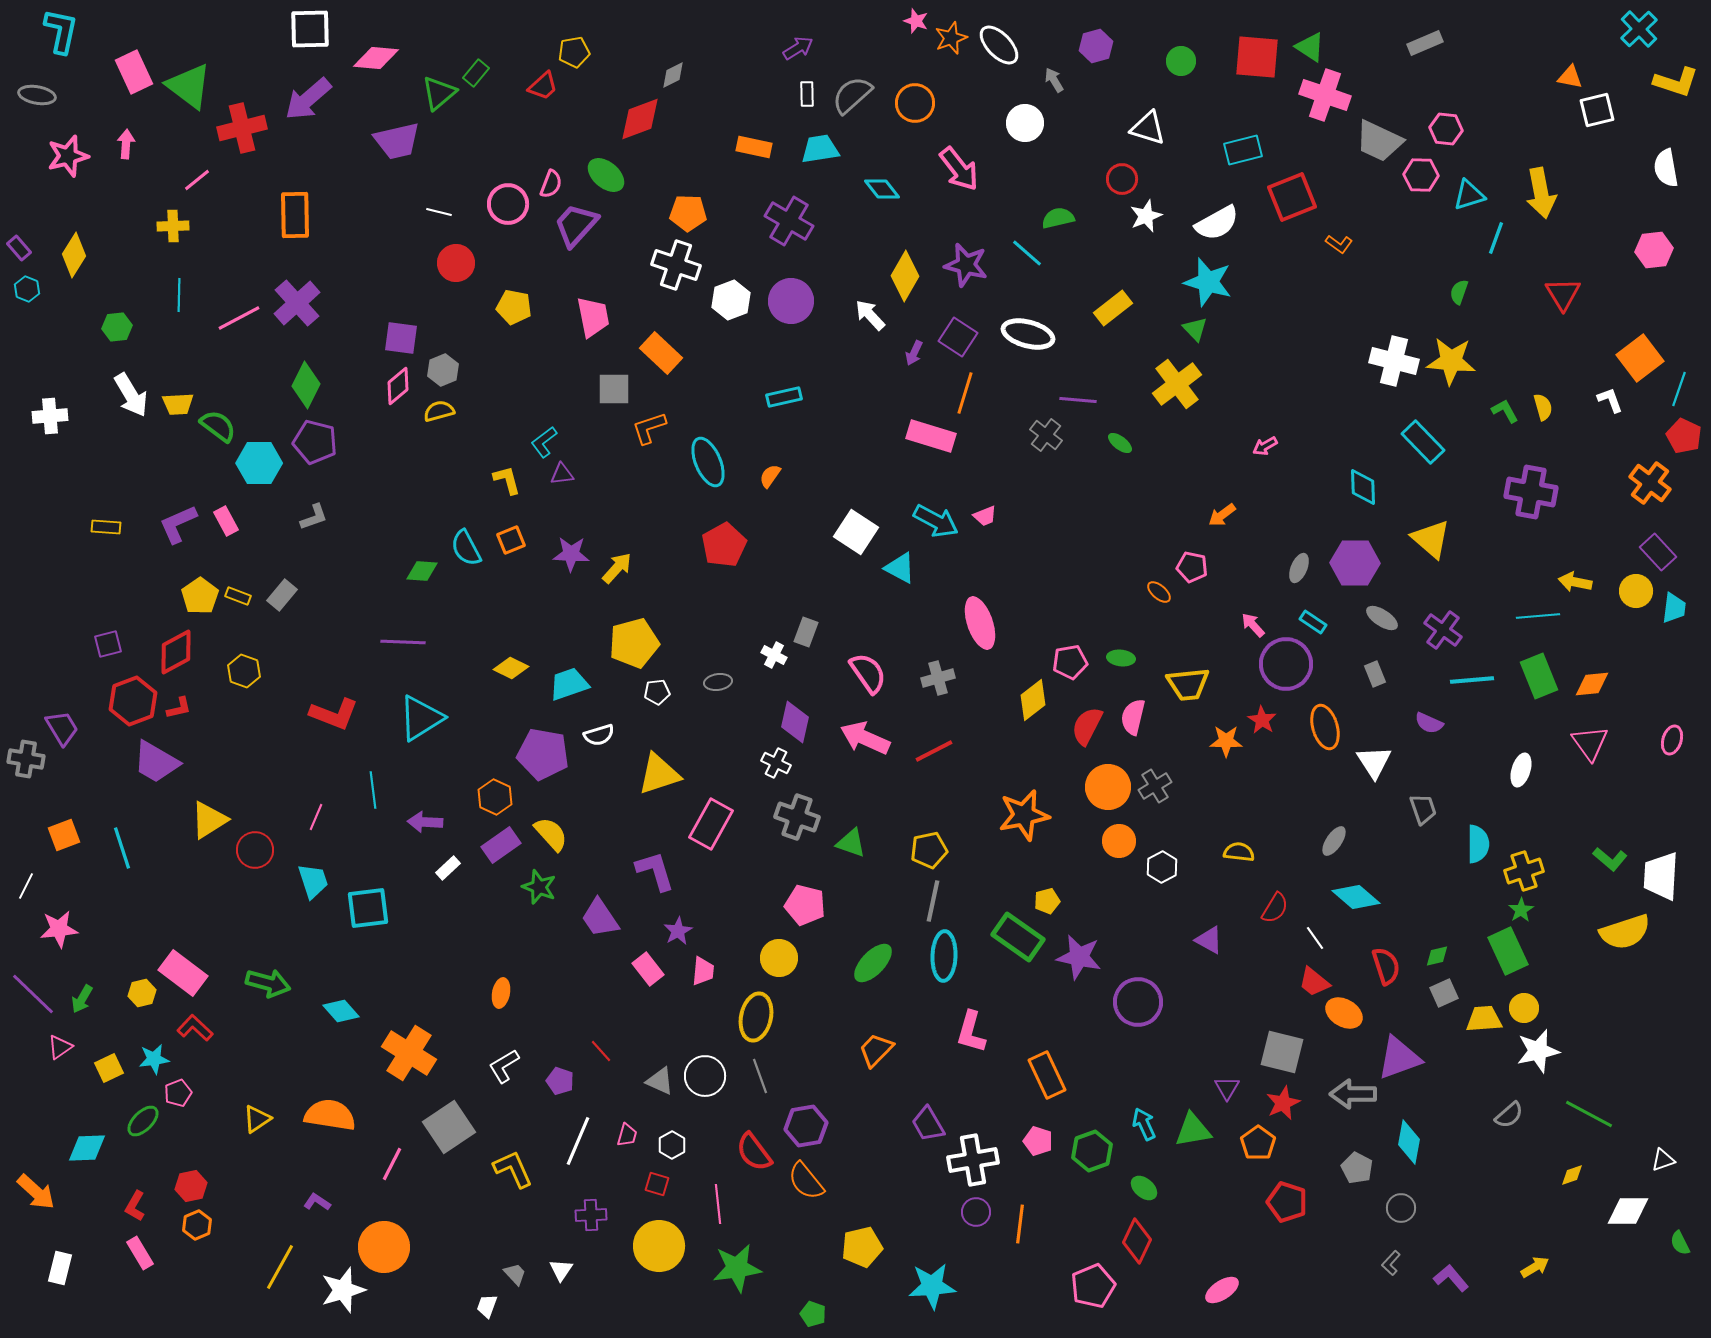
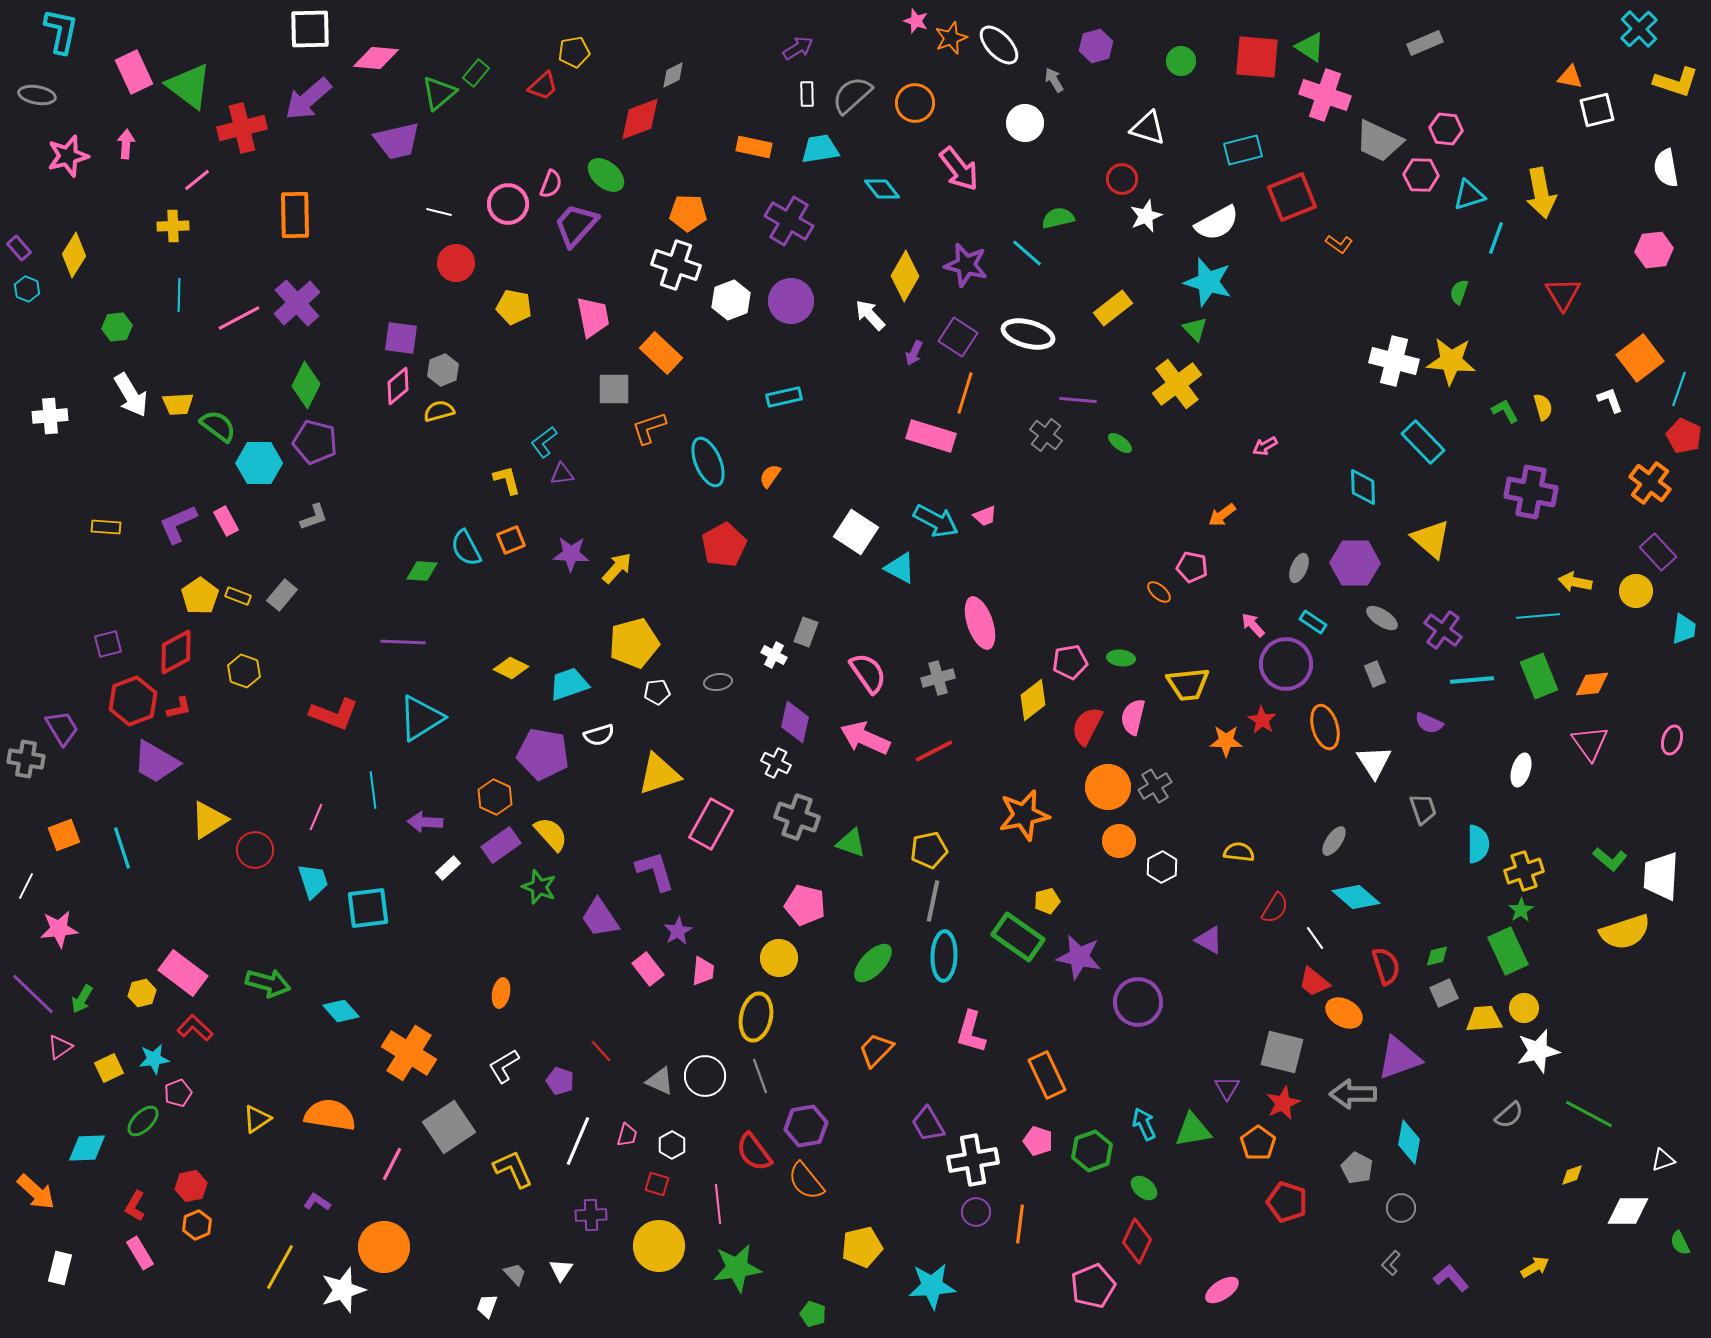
cyan trapezoid at (1674, 608): moved 10 px right, 21 px down
